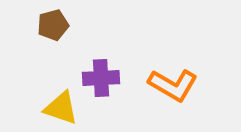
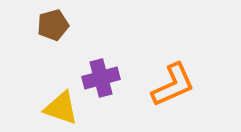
purple cross: rotated 12 degrees counterclockwise
orange L-shape: rotated 54 degrees counterclockwise
